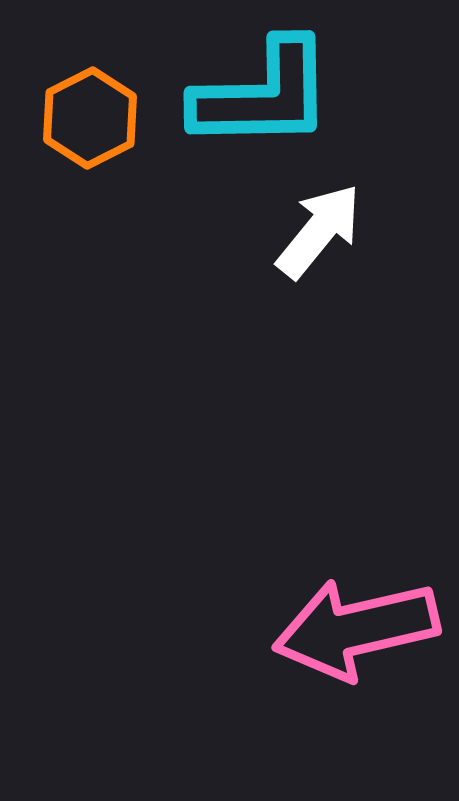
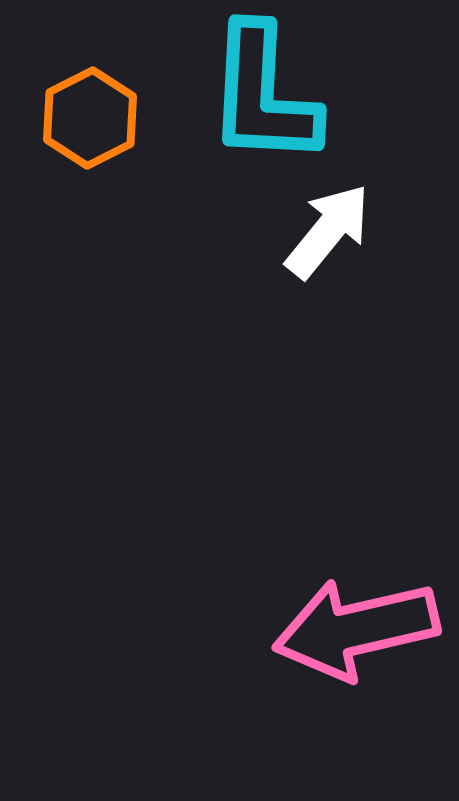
cyan L-shape: rotated 94 degrees clockwise
white arrow: moved 9 px right
